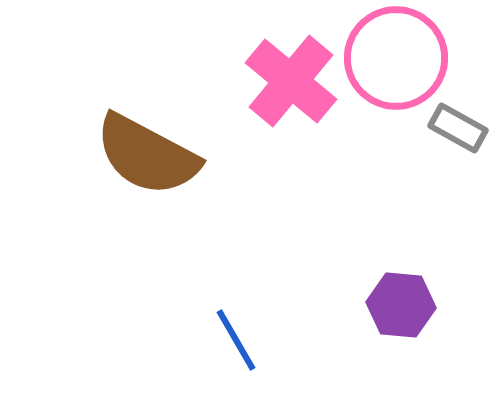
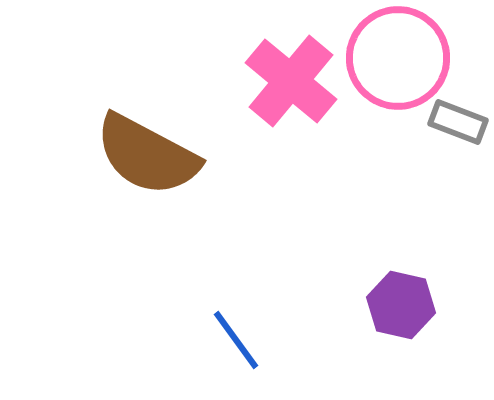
pink circle: moved 2 px right
gray rectangle: moved 6 px up; rotated 8 degrees counterclockwise
purple hexagon: rotated 8 degrees clockwise
blue line: rotated 6 degrees counterclockwise
